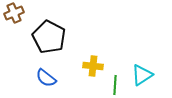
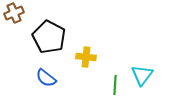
yellow cross: moved 7 px left, 9 px up
cyan triangle: rotated 20 degrees counterclockwise
